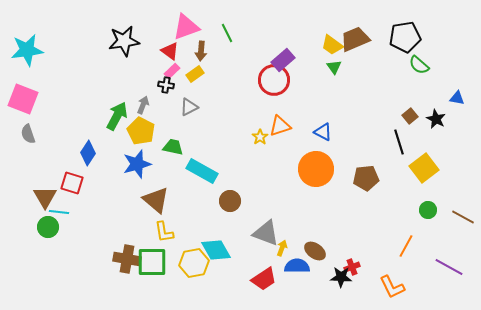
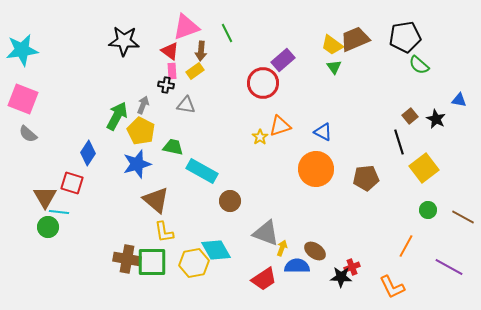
black star at (124, 41): rotated 12 degrees clockwise
cyan star at (27, 50): moved 5 px left
pink rectangle at (172, 71): rotated 49 degrees counterclockwise
yellow rectangle at (195, 74): moved 3 px up
red circle at (274, 80): moved 11 px left, 3 px down
blue triangle at (457, 98): moved 2 px right, 2 px down
gray triangle at (189, 107): moved 3 px left, 2 px up; rotated 36 degrees clockwise
gray semicircle at (28, 134): rotated 30 degrees counterclockwise
